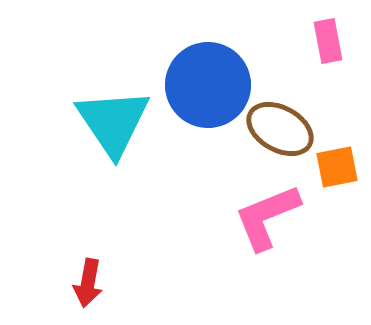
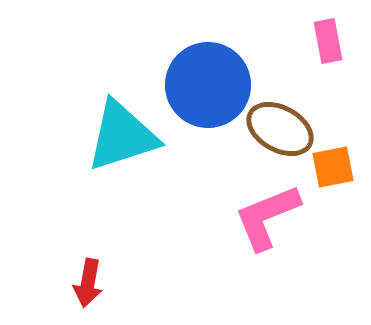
cyan triangle: moved 9 px right, 14 px down; rotated 46 degrees clockwise
orange square: moved 4 px left
